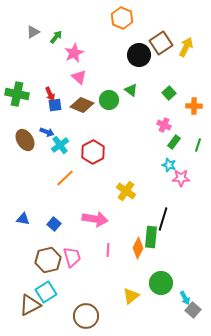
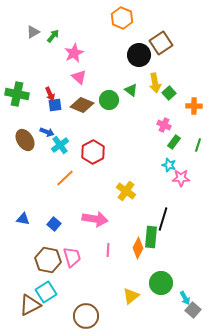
green arrow at (56, 37): moved 3 px left, 1 px up
yellow arrow at (186, 47): moved 31 px left, 36 px down; rotated 144 degrees clockwise
brown hexagon at (48, 260): rotated 25 degrees clockwise
